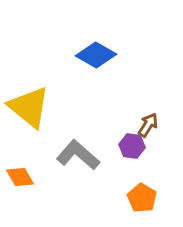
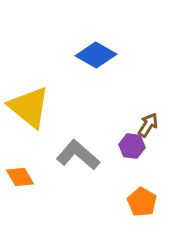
orange pentagon: moved 4 px down
